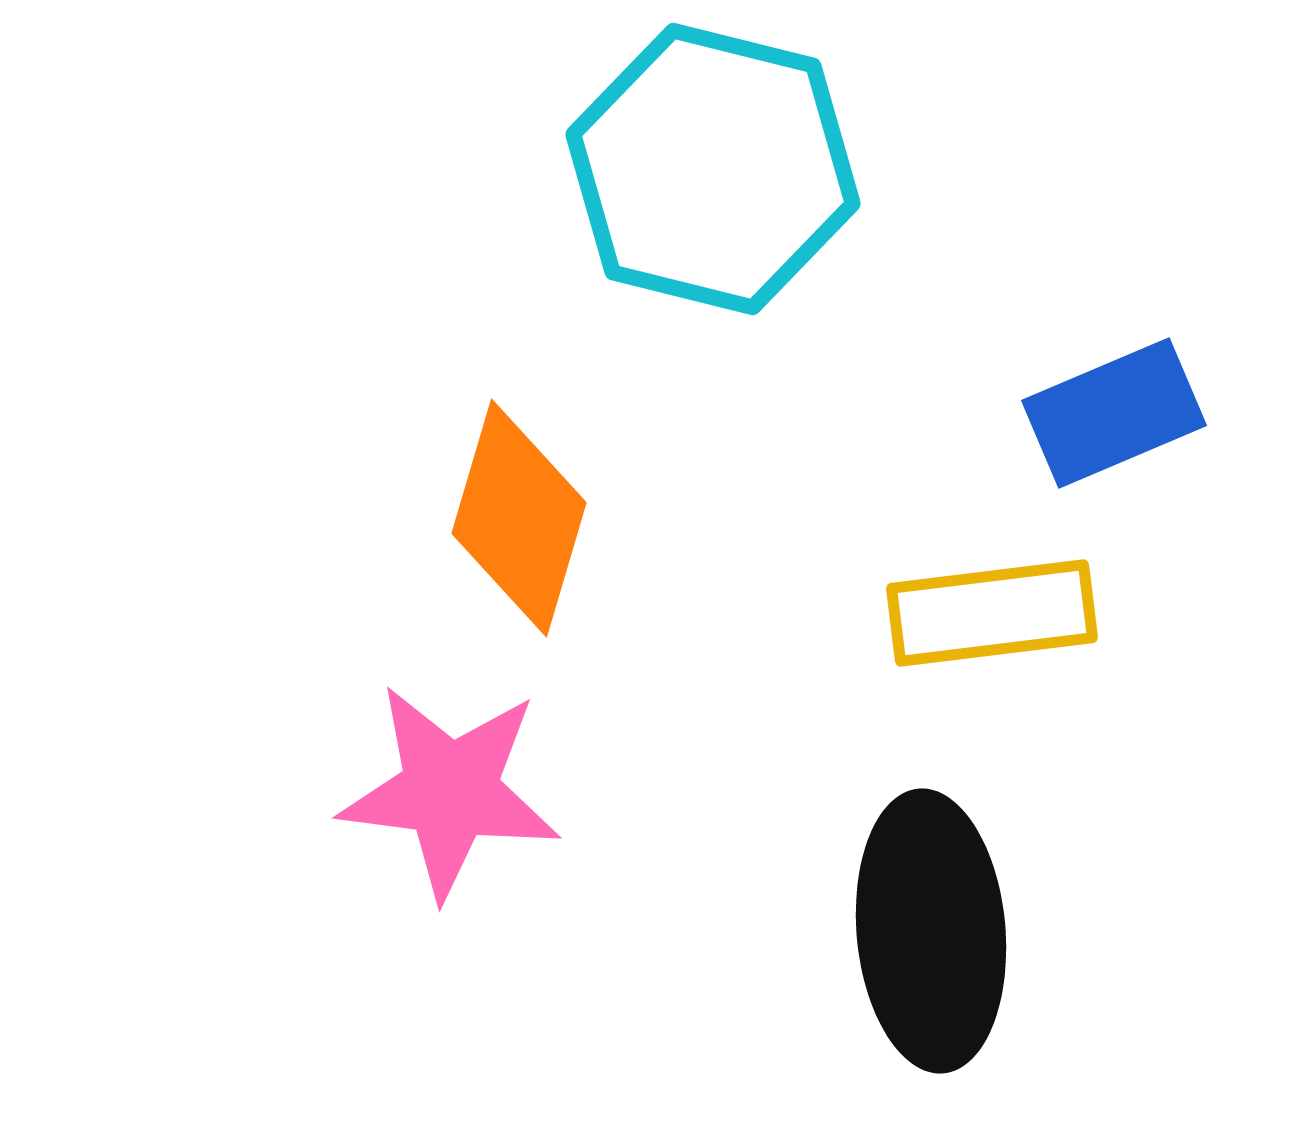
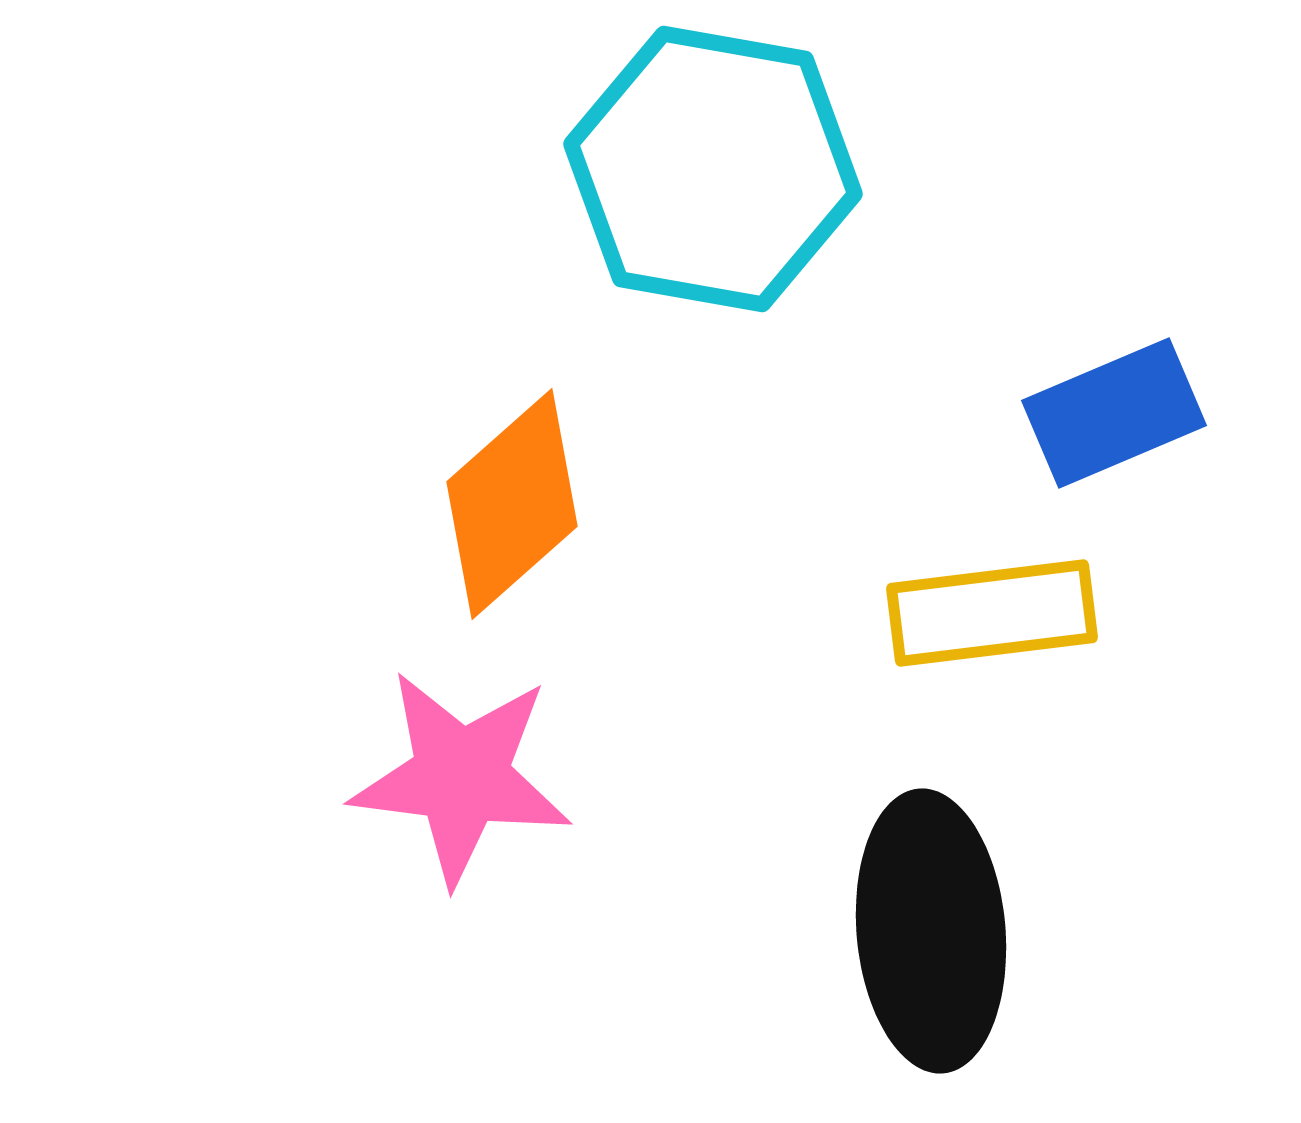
cyan hexagon: rotated 4 degrees counterclockwise
orange diamond: moved 7 px left, 14 px up; rotated 32 degrees clockwise
pink star: moved 11 px right, 14 px up
